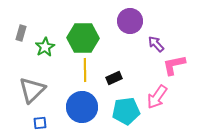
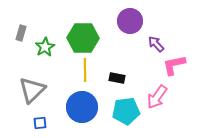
black rectangle: moved 3 px right; rotated 35 degrees clockwise
